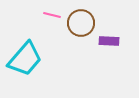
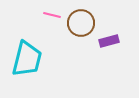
purple rectangle: rotated 18 degrees counterclockwise
cyan trapezoid: moved 2 px right; rotated 27 degrees counterclockwise
